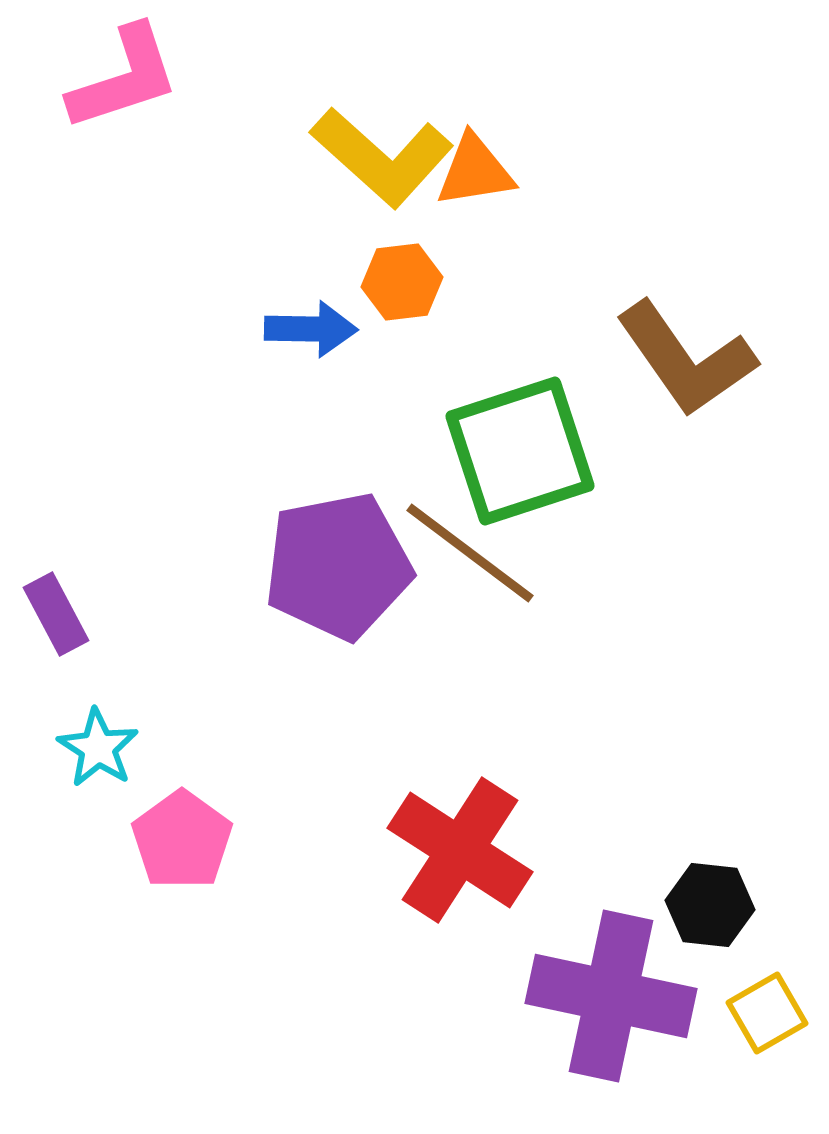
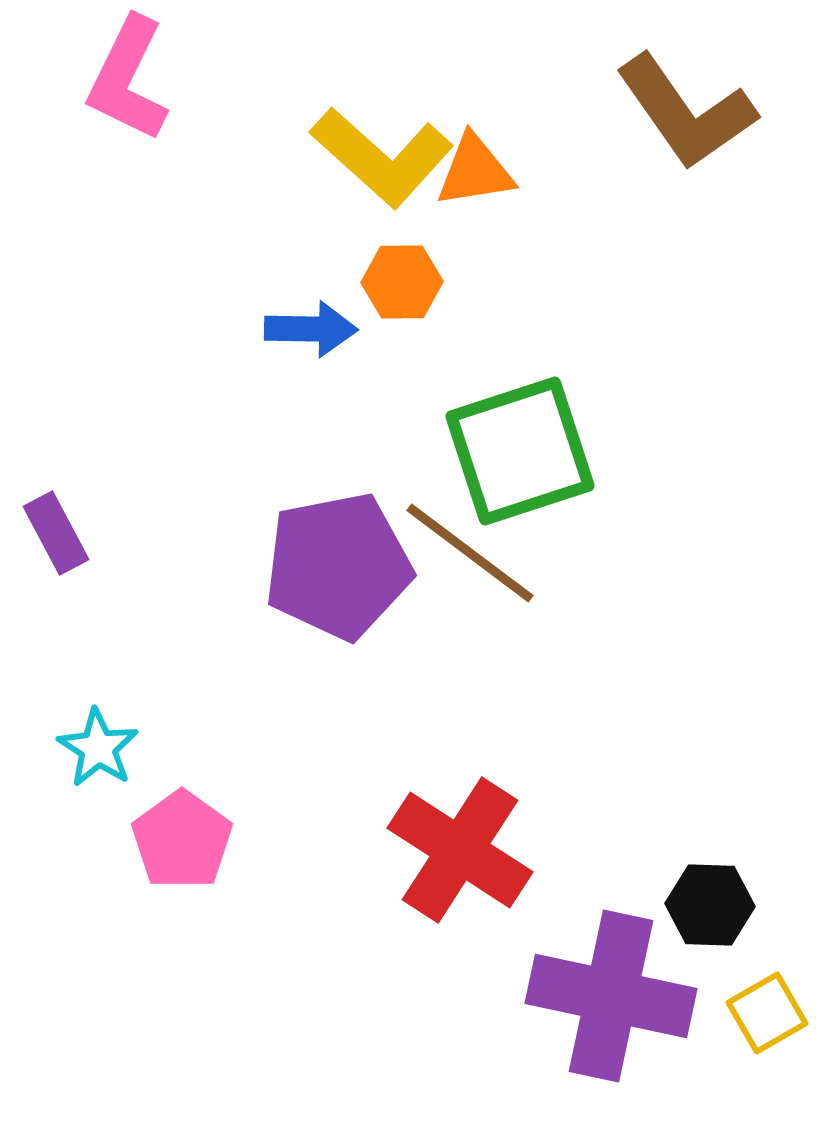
pink L-shape: moved 4 px right, 1 px down; rotated 134 degrees clockwise
orange hexagon: rotated 6 degrees clockwise
brown L-shape: moved 247 px up
purple rectangle: moved 81 px up
black hexagon: rotated 4 degrees counterclockwise
